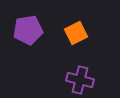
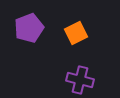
purple pentagon: moved 1 px right, 2 px up; rotated 12 degrees counterclockwise
